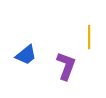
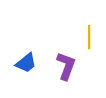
blue trapezoid: moved 8 px down
